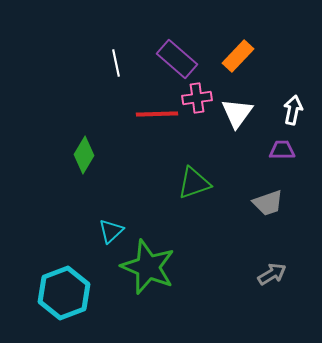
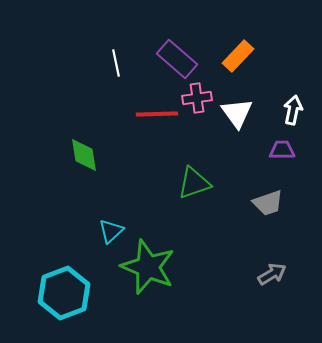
white triangle: rotated 12 degrees counterclockwise
green diamond: rotated 39 degrees counterclockwise
